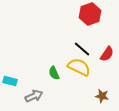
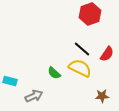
yellow semicircle: moved 1 px right, 1 px down
green semicircle: rotated 24 degrees counterclockwise
brown star: rotated 16 degrees counterclockwise
